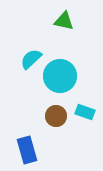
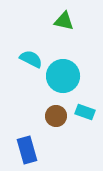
cyan semicircle: rotated 70 degrees clockwise
cyan circle: moved 3 px right
